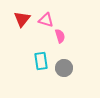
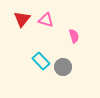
pink semicircle: moved 14 px right
cyan rectangle: rotated 36 degrees counterclockwise
gray circle: moved 1 px left, 1 px up
